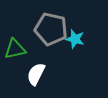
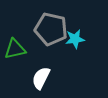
cyan star: rotated 24 degrees counterclockwise
white semicircle: moved 5 px right, 4 px down
